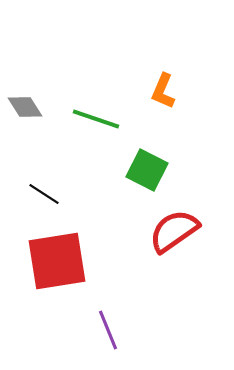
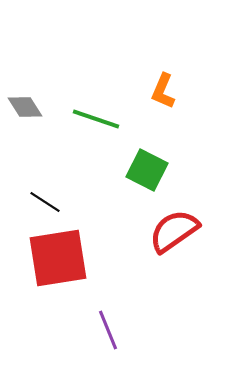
black line: moved 1 px right, 8 px down
red square: moved 1 px right, 3 px up
